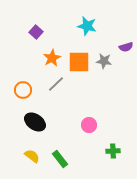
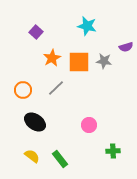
gray line: moved 4 px down
